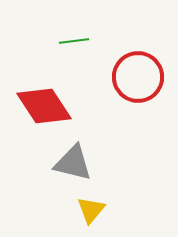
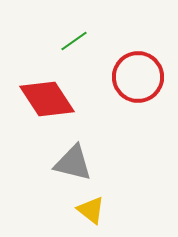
green line: rotated 28 degrees counterclockwise
red diamond: moved 3 px right, 7 px up
yellow triangle: rotated 32 degrees counterclockwise
